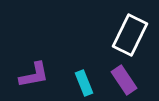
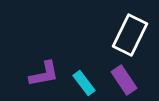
purple L-shape: moved 10 px right, 1 px up
cyan rectangle: rotated 15 degrees counterclockwise
